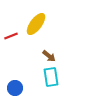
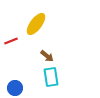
red line: moved 5 px down
brown arrow: moved 2 px left
